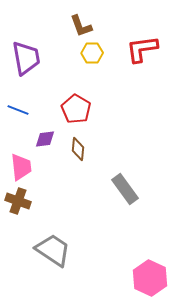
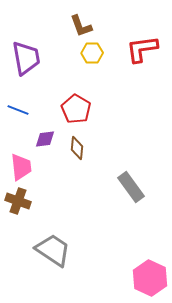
brown diamond: moved 1 px left, 1 px up
gray rectangle: moved 6 px right, 2 px up
